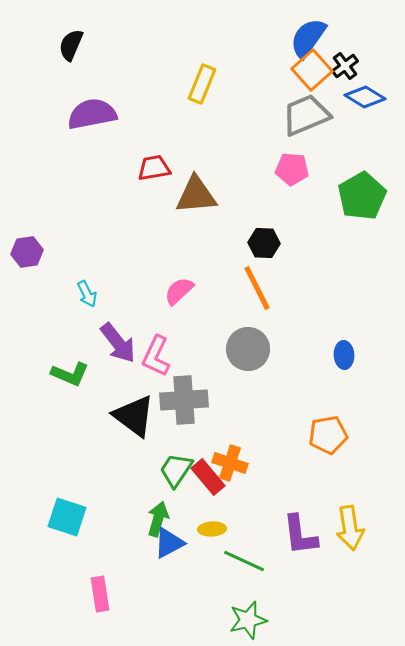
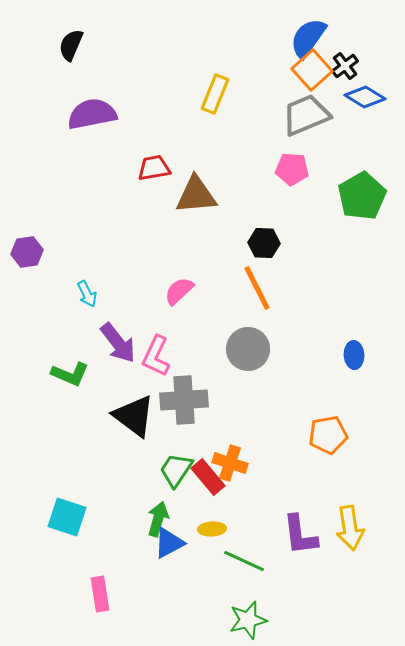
yellow rectangle: moved 13 px right, 10 px down
blue ellipse: moved 10 px right
